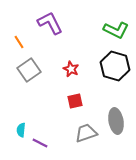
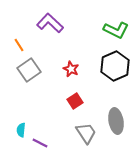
purple L-shape: rotated 20 degrees counterclockwise
orange line: moved 3 px down
black hexagon: rotated 20 degrees clockwise
red square: rotated 21 degrees counterclockwise
gray trapezoid: rotated 75 degrees clockwise
